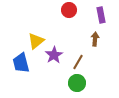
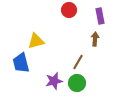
purple rectangle: moved 1 px left, 1 px down
yellow triangle: rotated 24 degrees clockwise
purple star: moved 26 px down; rotated 18 degrees clockwise
